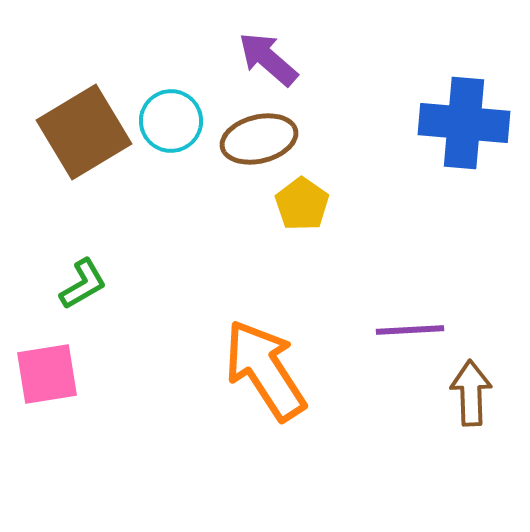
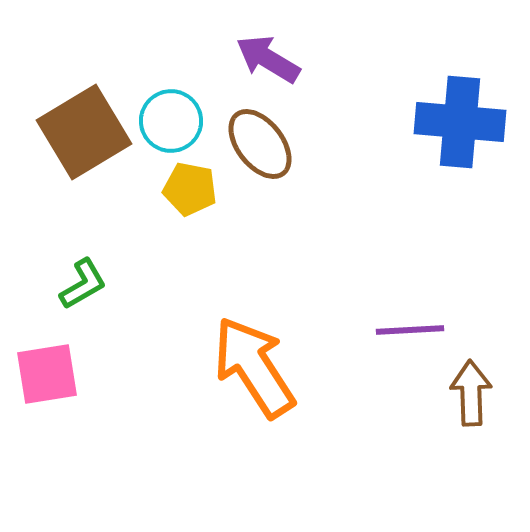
purple arrow: rotated 10 degrees counterclockwise
blue cross: moved 4 px left, 1 px up
brown ellipse: moved 1 px right, 5 px down; rotated 66 degrees clockwise
yellow pentagon: moved 112 px left, 15 px up; rotated 24 degrees counterclockwise
orange arrow: moved 11 px left, 3 px up
